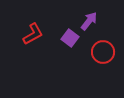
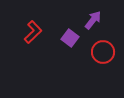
purple arrow: moved 4 px right, 1 px up
red L-shape: moved 2 px up; rotated 15 degrees counterclockwise
